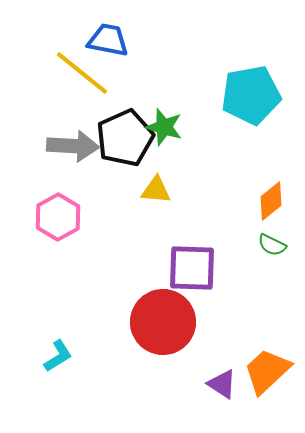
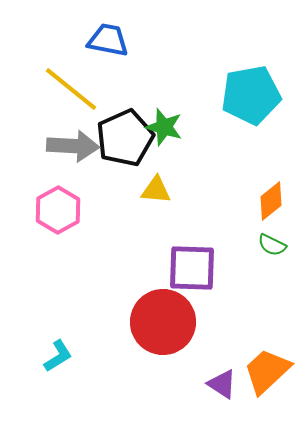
yellow line: moved 11 px left, 16 px down
pink hexagon: moved 7 px up
